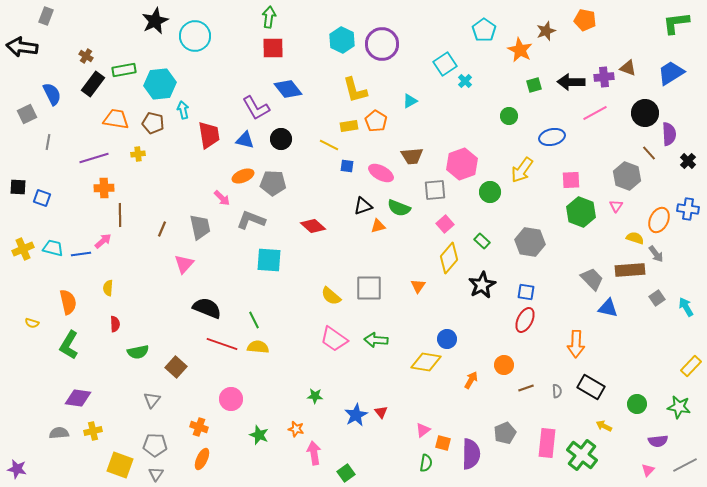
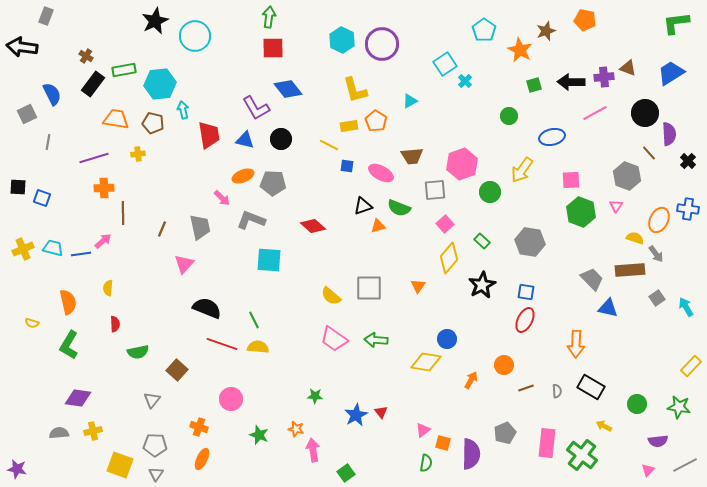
brown line at (120, 215): moved 3 px right, 2 px up
brown square at (176, 367): moved 1 px right, 3 px down
pink arrow at (314, 453): moved 1 px left, 3 px up
